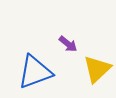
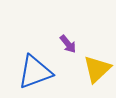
purple arrow: rotated 12 degrees clockwise
